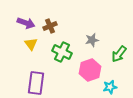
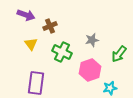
purple arrow: moved 8 px up
cyan star: moved 1 px down
